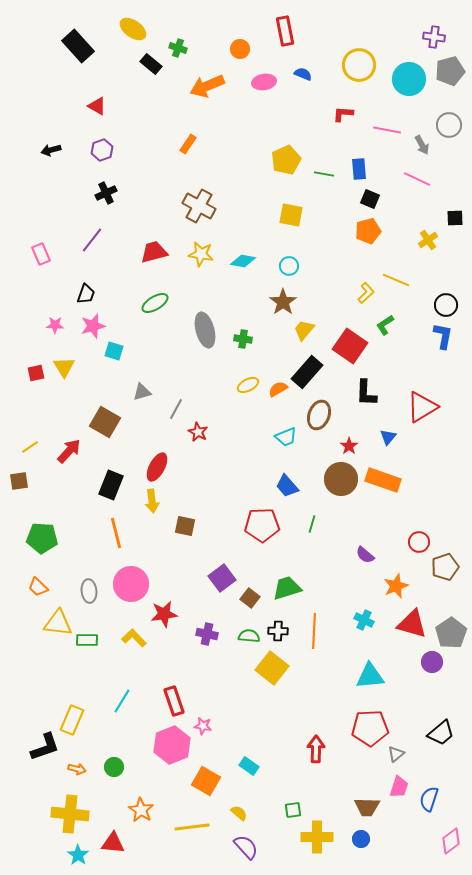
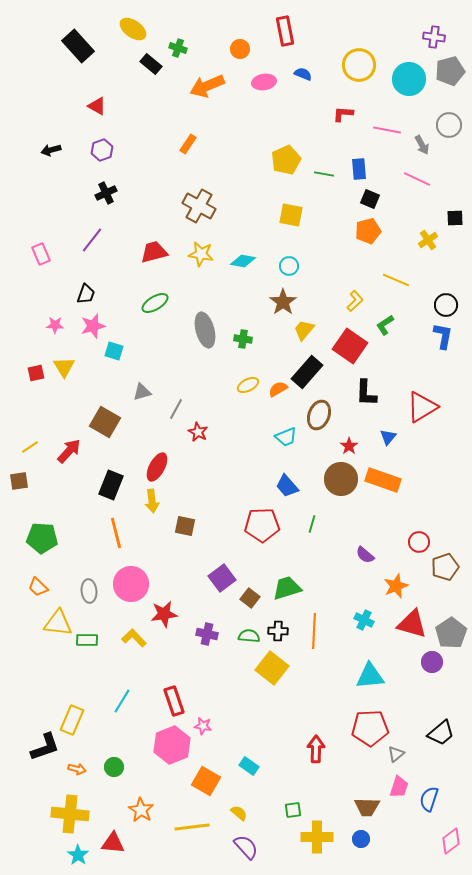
yellow L-shape at (366, 293): moved 11 px left, 8 px down
